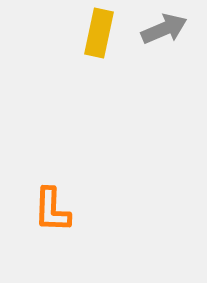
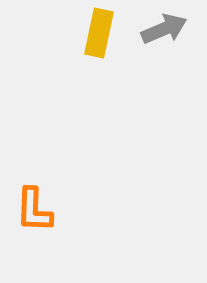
orange L-shape: moved 18 px left
